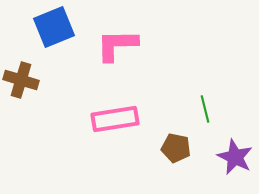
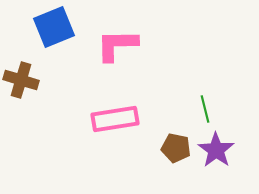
purple star: moved 19 px left, 7 px up; rotated 9 degrees clockwise
